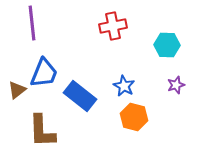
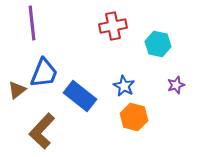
cyan hexagon: moved 9 px left, 1 px up; rotated 10 degrees clockwise
brown L-shape: rotated 45 degrees clockwise
